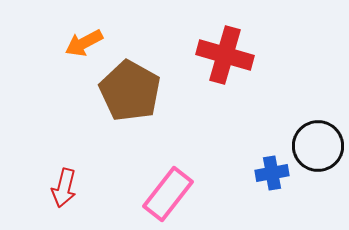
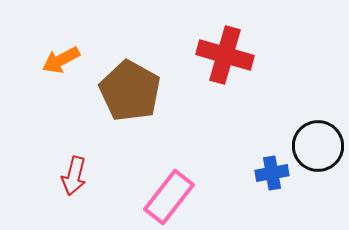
orange arrow: moved 23 px left, 17 px down
red arrow: moved 10 px right, 12 px up
pink rectangle: moved 1 px right, 3 px down
